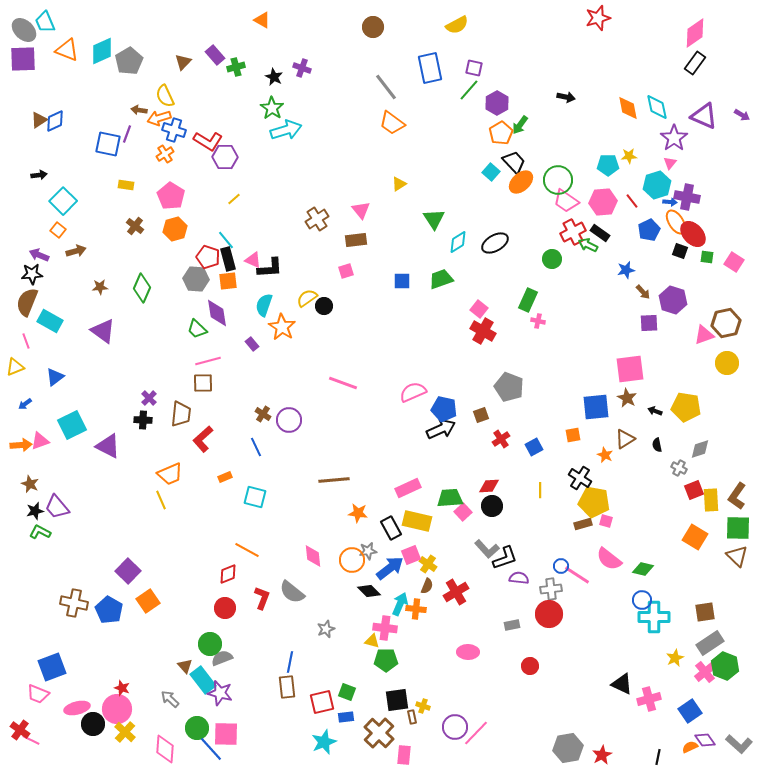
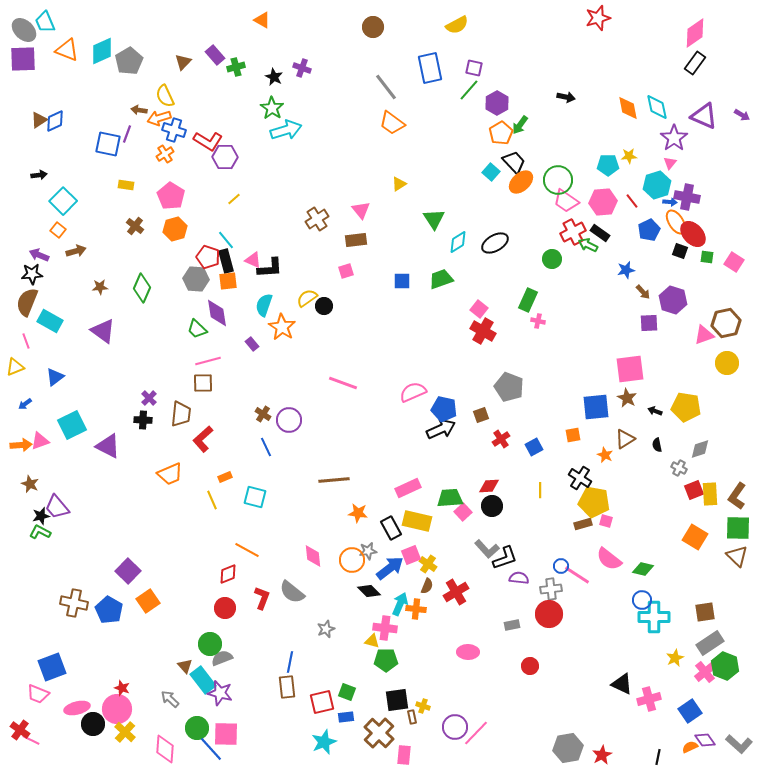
black rectangle at (228, 259): moved 2 px left, 2 px down
blue line at (256, 447): moved 10 px right
yellow line at (161, 500): moved 51 px right
yellow rectangle at (711, 500): moved 1 px left, 6 px up
black star at (35, 511): moved 6 px right, 5 px down
